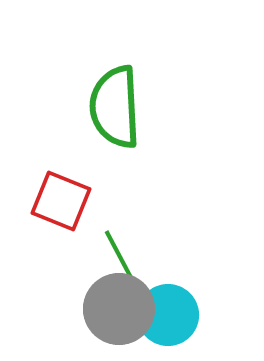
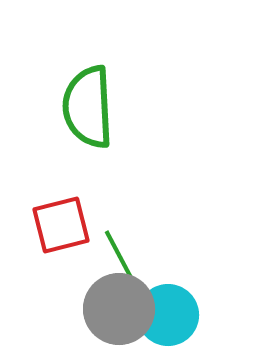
green semicircle: moved 27 px left
red square: moved 24 px down; rotated 36 degrees counterclockwise
